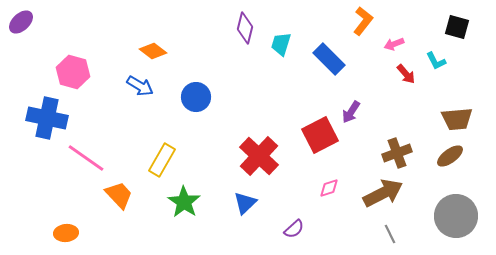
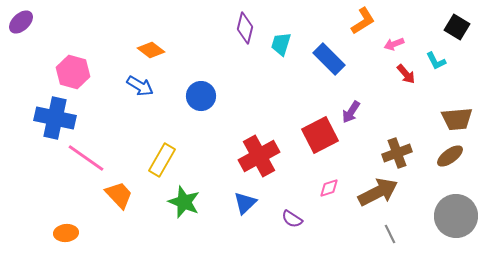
orange L-shape: rotated 20 degrees clockwise
black square: rotated 15 degrees clockwise
orange diamond: moved 2 px left, 1 px up
blue circle: moved 5 px right, 1 px up
blue cross: moved 8 px right
red cross: rotated 18 degrees clockwise
brown arrow: moved 5 px left, 1 px up
green star: rotated 12 degrees counterclockwise
purple semicircle: moved 2 px left, 10 px up; rotated 75 degrees clockwise
